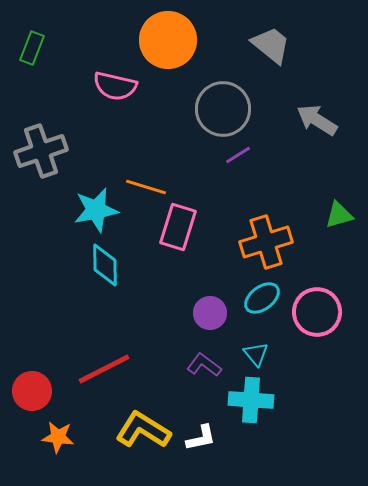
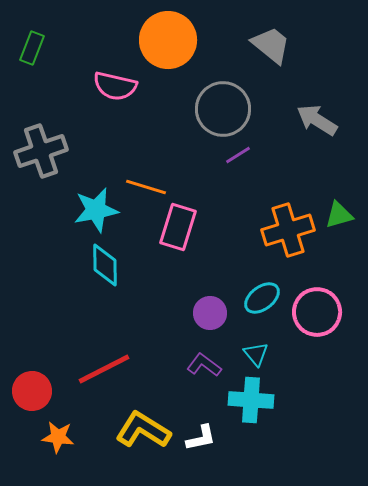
orange cross: moved 22 px right, 12 px up
